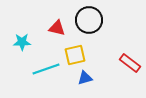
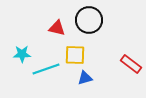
cyan star: moved 12 px down
yellow square: rotated 15 degrees clockwise
red rectangle: moved 1 px right, 1 px down
